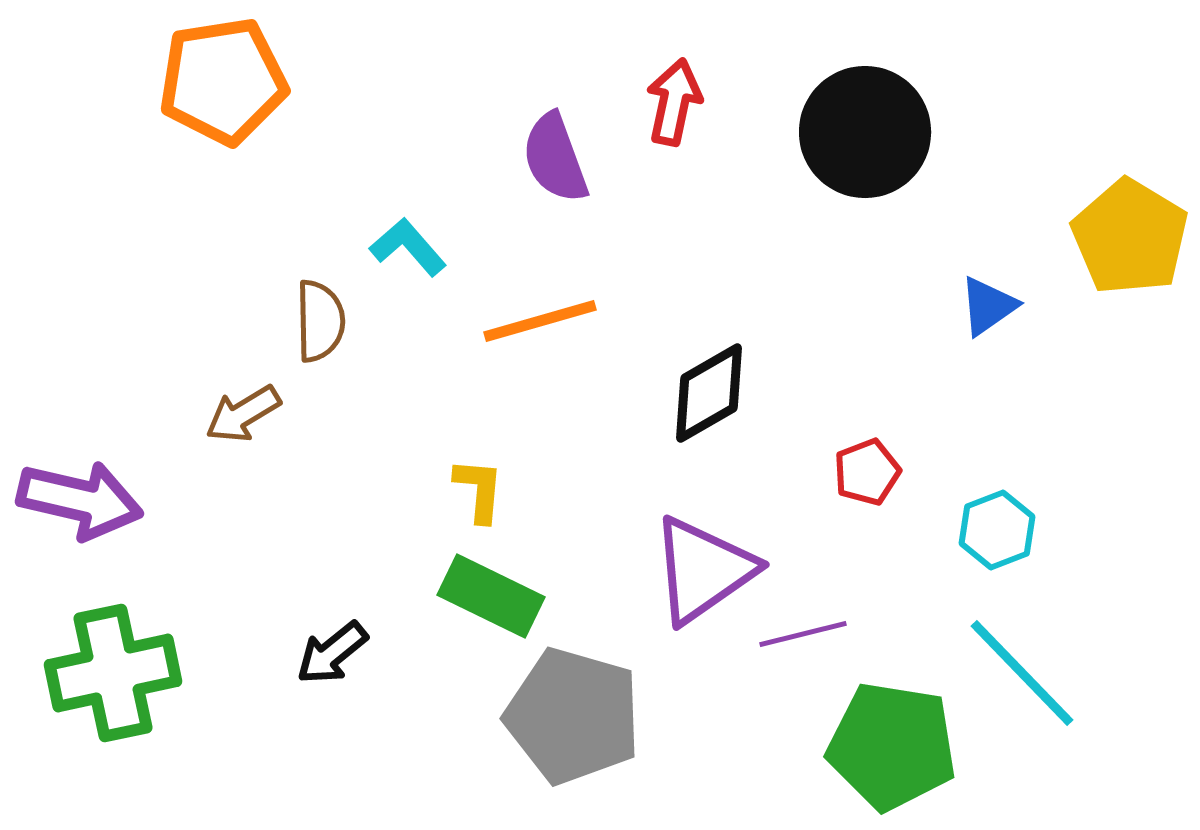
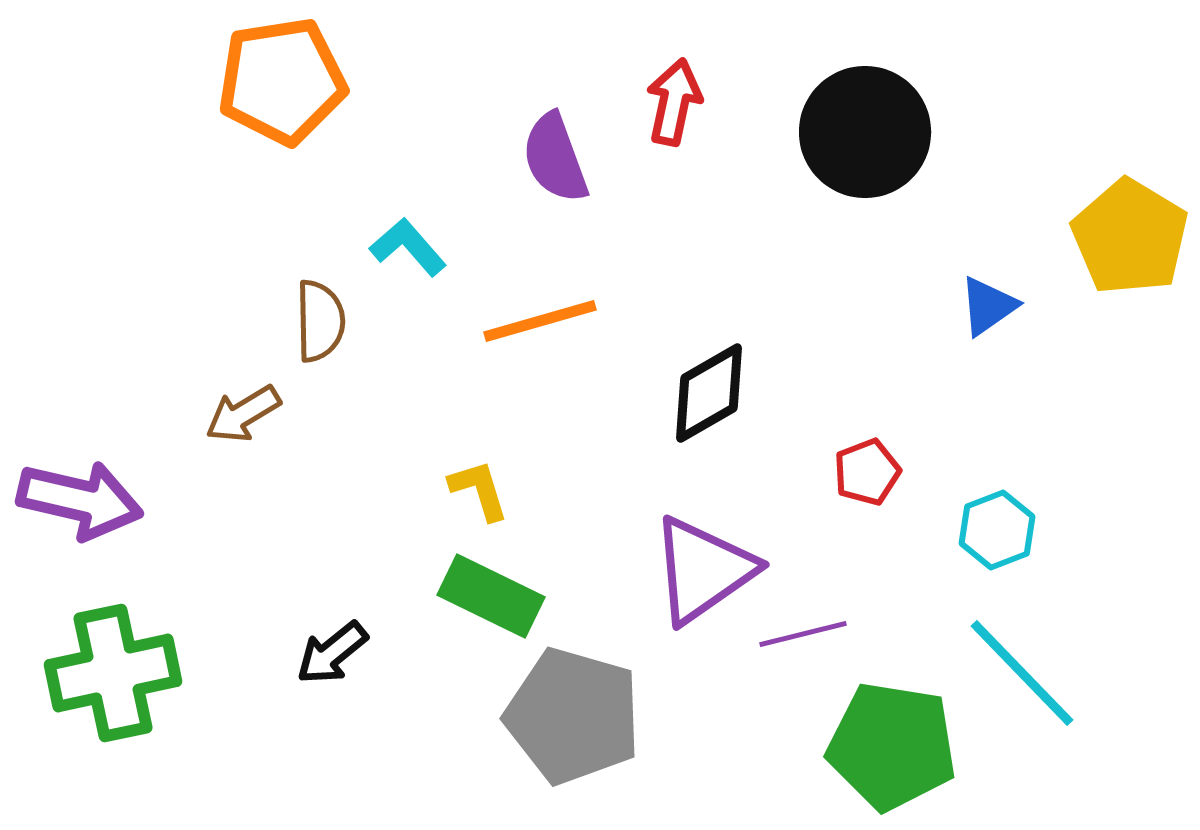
orange pentagon: moved 59 px right
yellow L-shape: rotated 22 degrees counterclockwise
